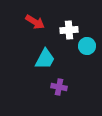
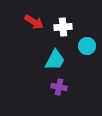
red arrow: moved 1 px left
white cross: moved 6 px left, 3 px up
cyan trapezoid: moved 10 px right, 1 px down
